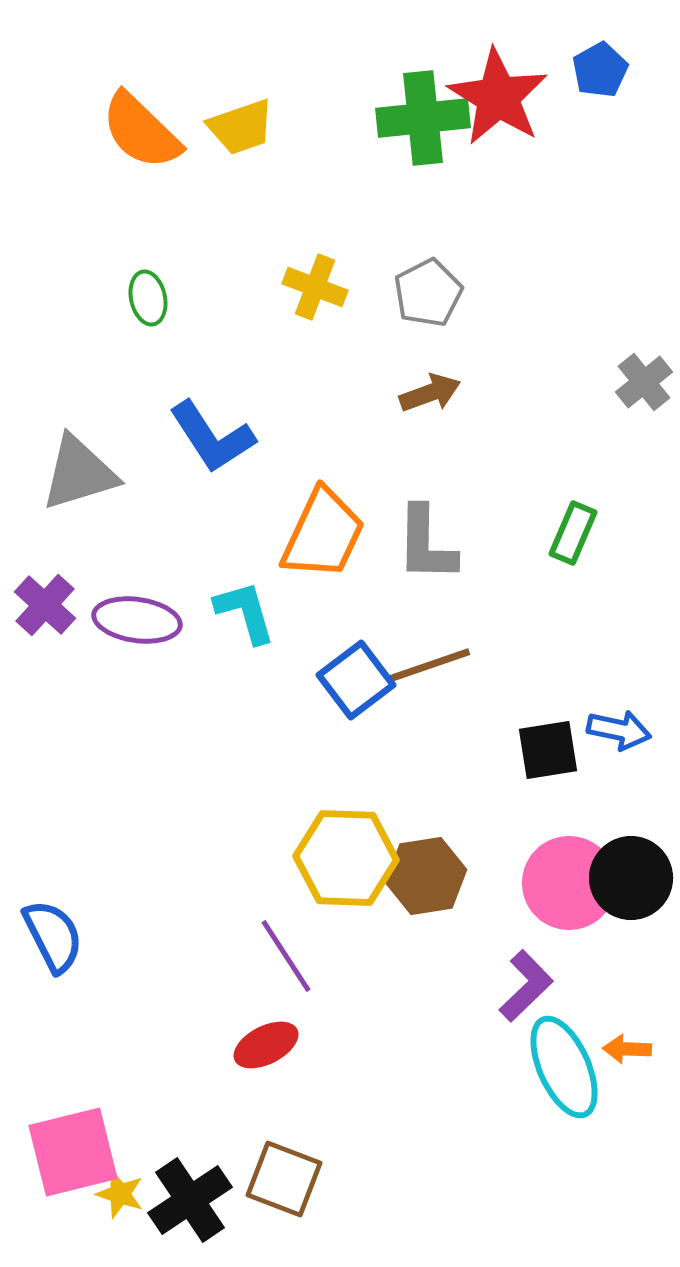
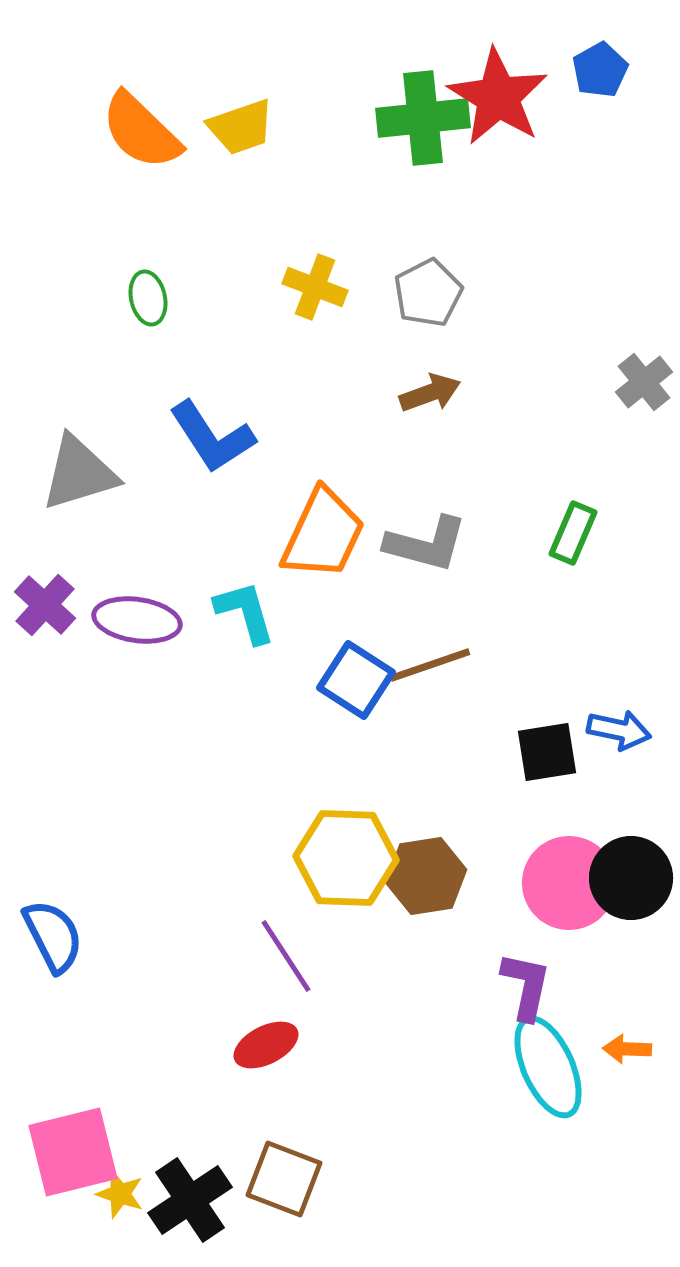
gray L-shape: rotated 76 degrees counterclockwise
blue square: rotated 20 degrees counterclockwise
black square: moved 1 px left, 2 px down
purple L-shape: rotated 34 degrees counterclockwise
cyan ellipse: moved 16 px left
